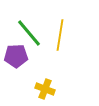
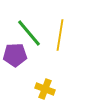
purple pentagon: moved 1 px left, 1 px up
